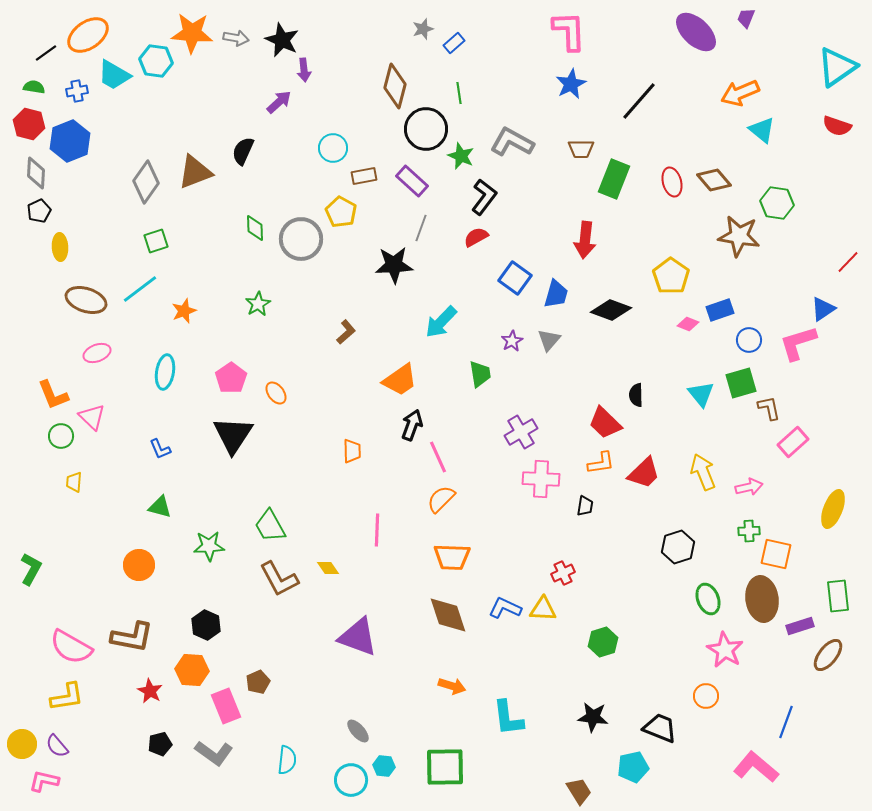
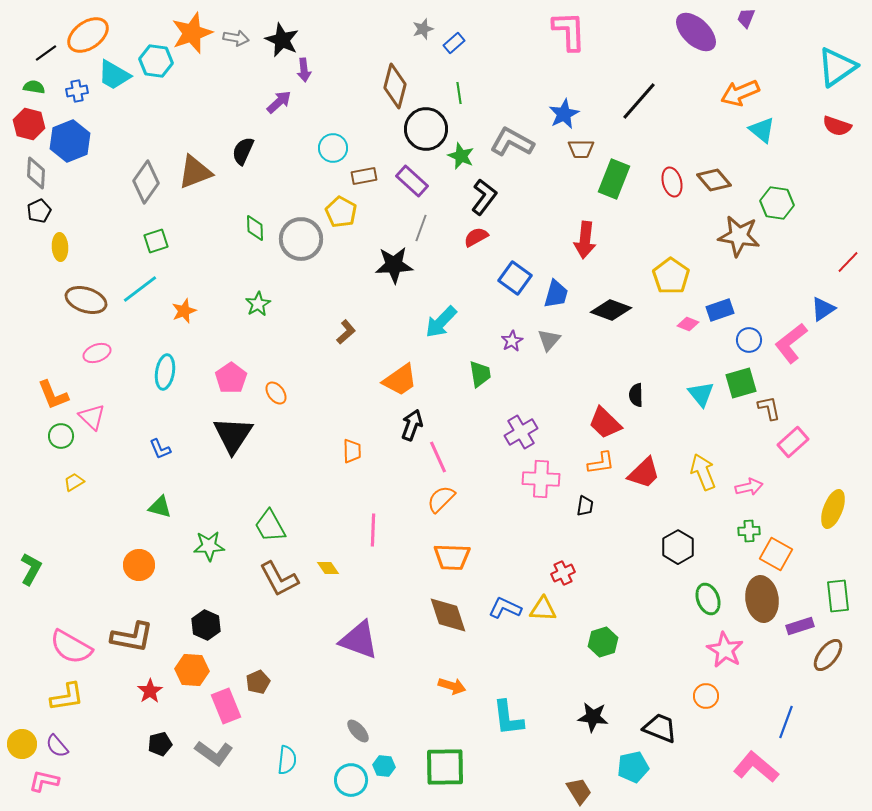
orange star at (192, 33): rotated 24 degrees counterclockwise
blue star at (571, 84): moved 7 px left, 30 px down
pink L-shape at (798, 343): moved 7 px left; rotated 21 degrees counterclockwise
yellow trapezoid at (74, 482): rotated 55 degrees clockwise
pink line at (377, 530): moved 4 px left
black hexagon at (678, 547): rotated 12 degrees counterclockwise
orange square at (776, 554): rotated 16 degrees clockwise
purple triangle at (358, 637): moved 1 px right, 3 px down
red star at (150, 691): rotated 10 degrees clockwise
